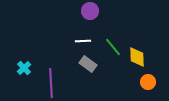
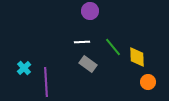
white line: moved 1 px left, 1 px down
purple line: moved 5 px left, 1 px up
